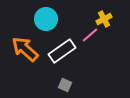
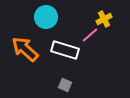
cyan circle: moved 2 px up
white rectangle: moved 3 px right, 1 px up; rotated 52 degrees clockwise
